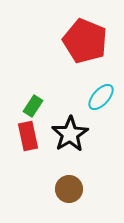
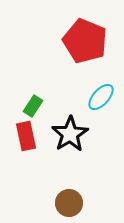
red rectangle: moved 2 px left
brown circle: moved 14 px down
